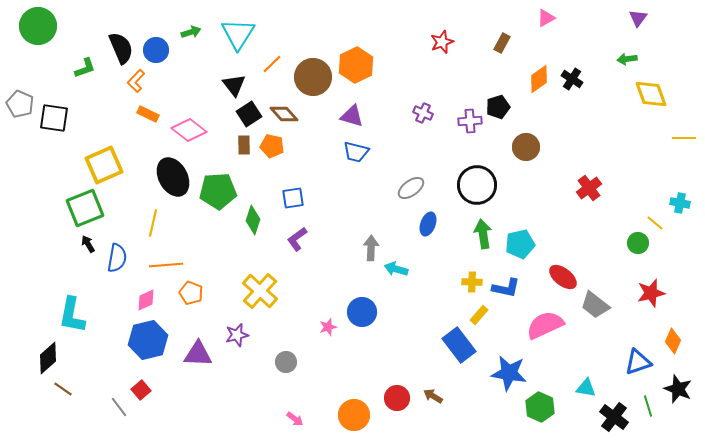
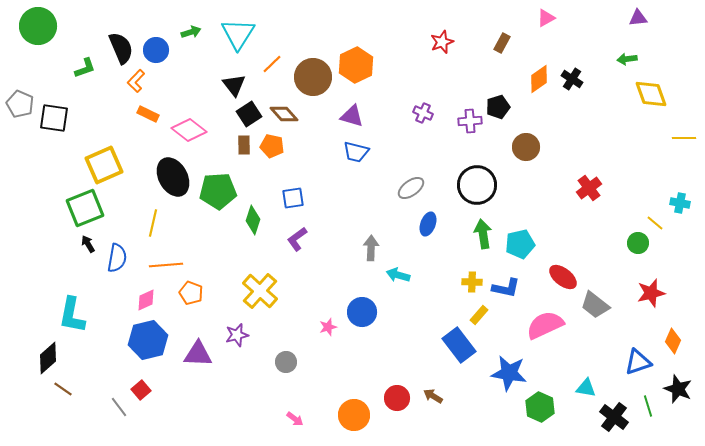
purple triangle at (638, 18): rotated 48 degrees clockwise
cyan arrow at (396, 269): moved 2 px right, 6 px down
